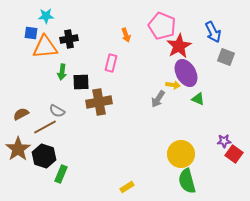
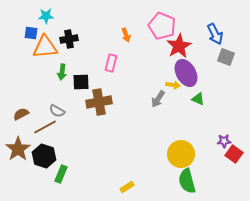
blue arrow: moved 2 px right, 2 px down
